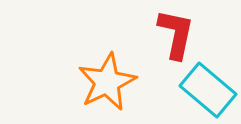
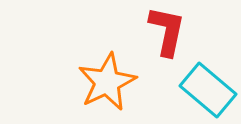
red L-shape: moved 9 px left, 3 px up
